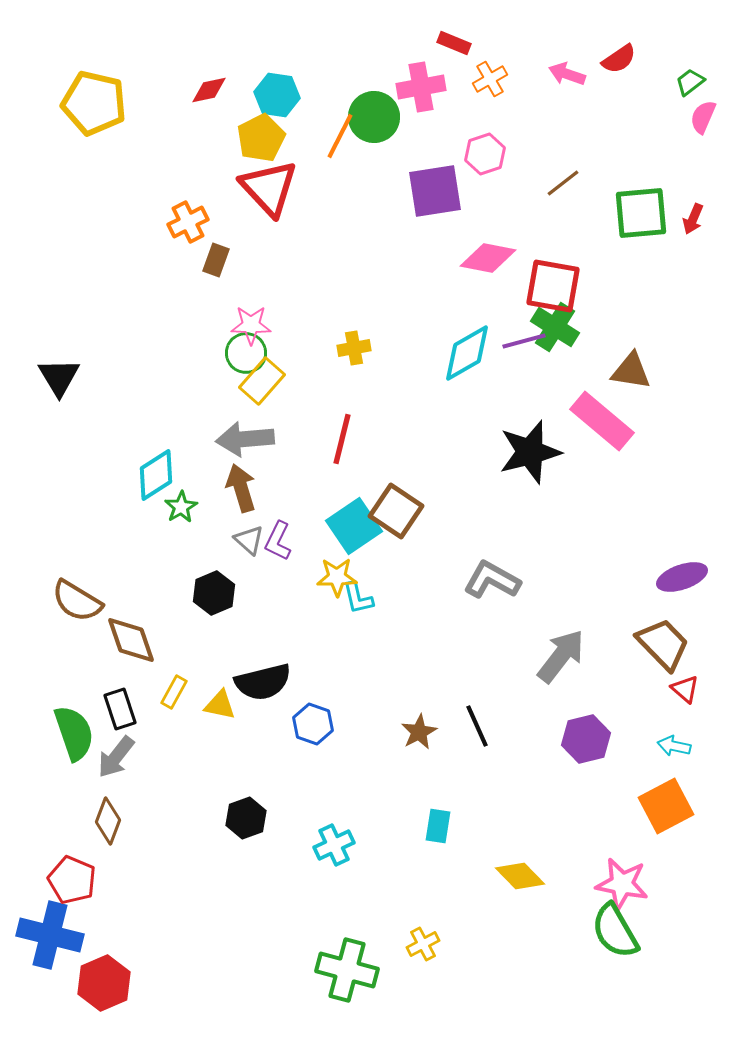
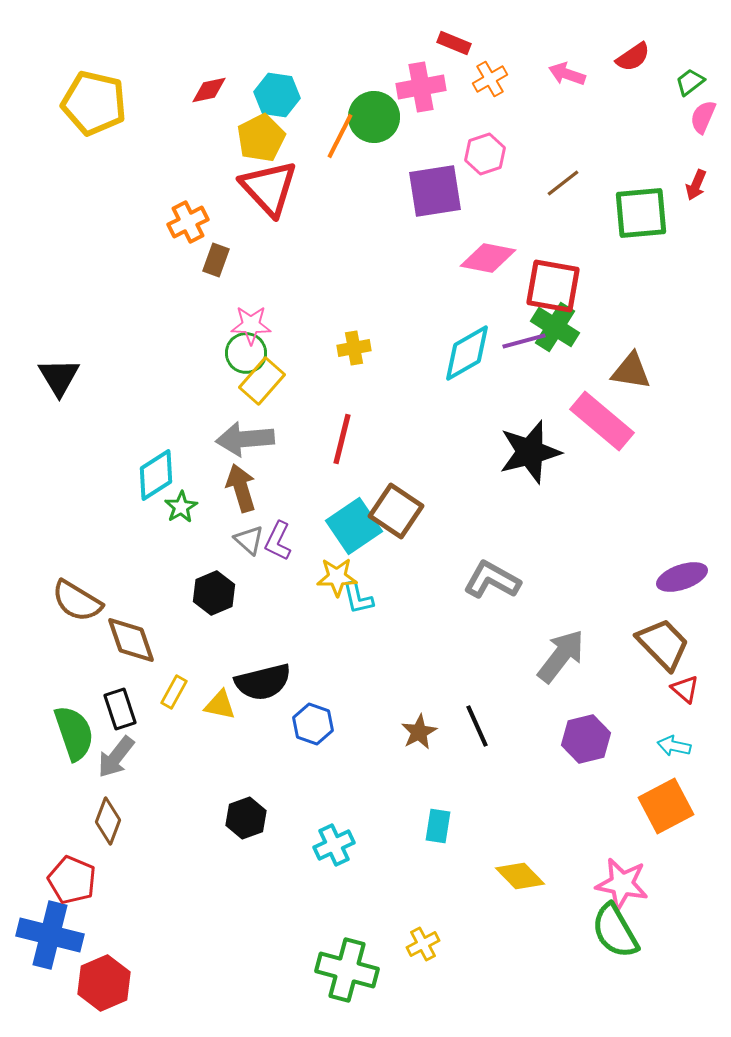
red semicircle at (619, 59): moved 14 px right, 2 px up
red arrow at (693, 219): moved 3 px right, 34 px up
